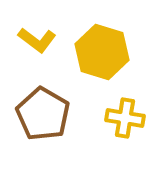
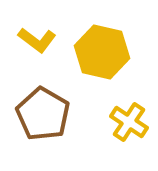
yellow hexagon: rotated 4 degrees counterclockwise
yellow cross: moved 4 px right, 4 px down; rotated 24 degrees clockwise
